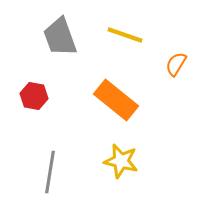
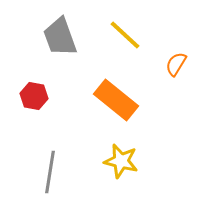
yellow line: rotated 24 degrees clockwise
